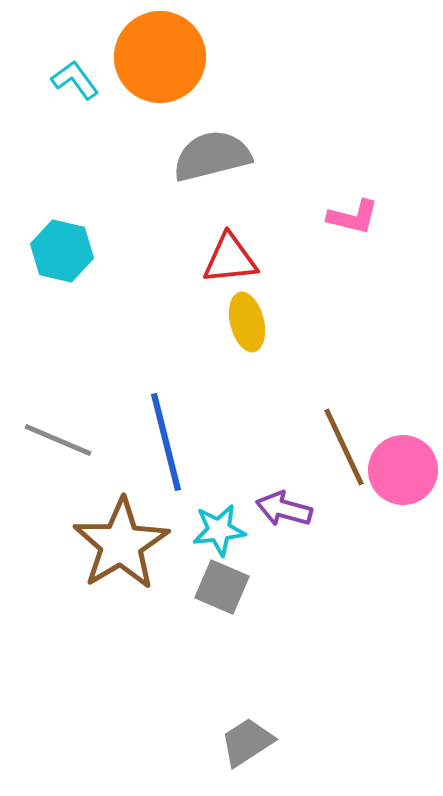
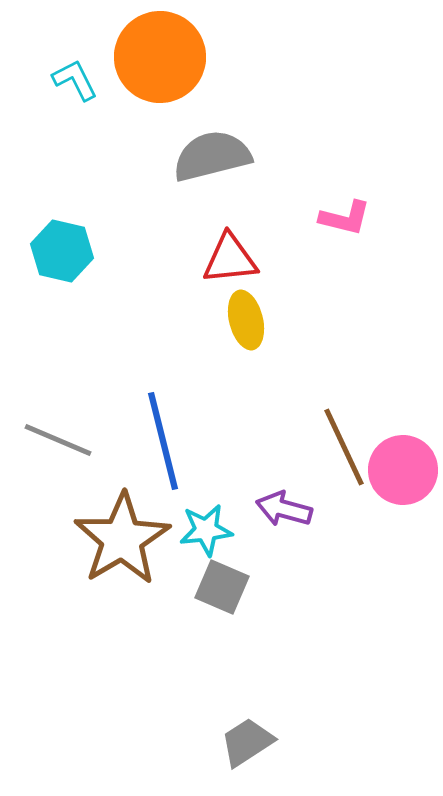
cyan L-shape: rotated 9 degrees clockwise
pink L-shape: moved 8 px left, 1 px down
yellow ellipse: moved 1 px left, 2 px up
blue line: moved 3 px left, 1 px up
cyan star: moved 13 px left
brown star: moved 1 px right, 5 px up
